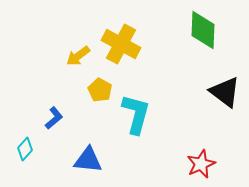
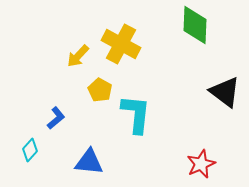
green diamond: moved 8 px left, 5 px up
yellow arrow: rotated 10 degrees counterclockwise
cyan L-shape: rotated 9 degrees counterclockwise
blue L-shape: moved 2 px right
cyan diamond: moved 5 px right, 1 px down
blue triangle: moved 1 px right, 2 px down
